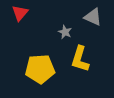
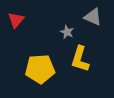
red triangle: moved 4 px left, 7 px down
gray star: moved 2 px right
